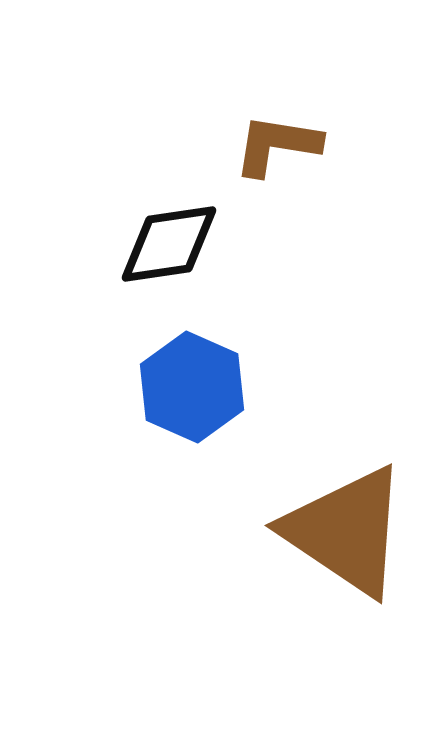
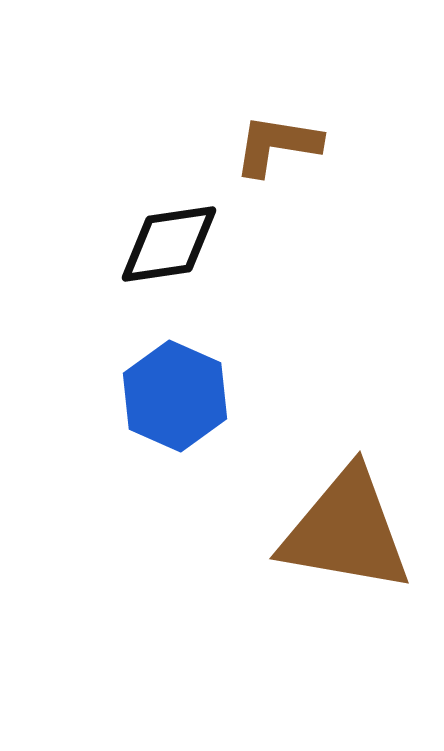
blue hexagon: moved 17 px left, 9 px down
brown triangle: rotated 24 degrees counterclockwise
